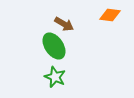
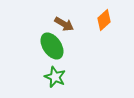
orange diamond: moved 6 px left, 5 px down; rotated 50 degrees counterclockwise
green ellipse: moved 2 px left
